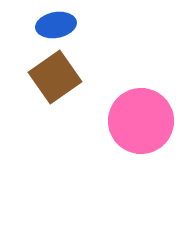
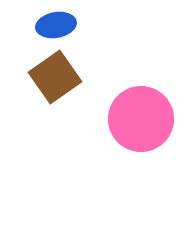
pink circle: moved 2 px up
